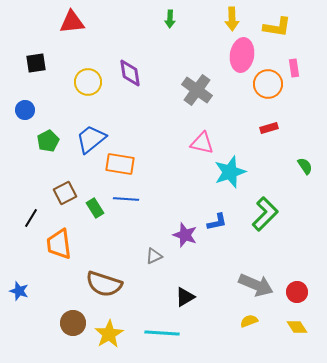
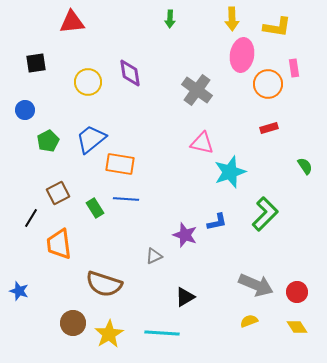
brown square: moved 7 px left
